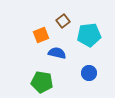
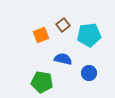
brown square: moved 4 px down
blue semicircle: moved 6 px right, 6 px down
